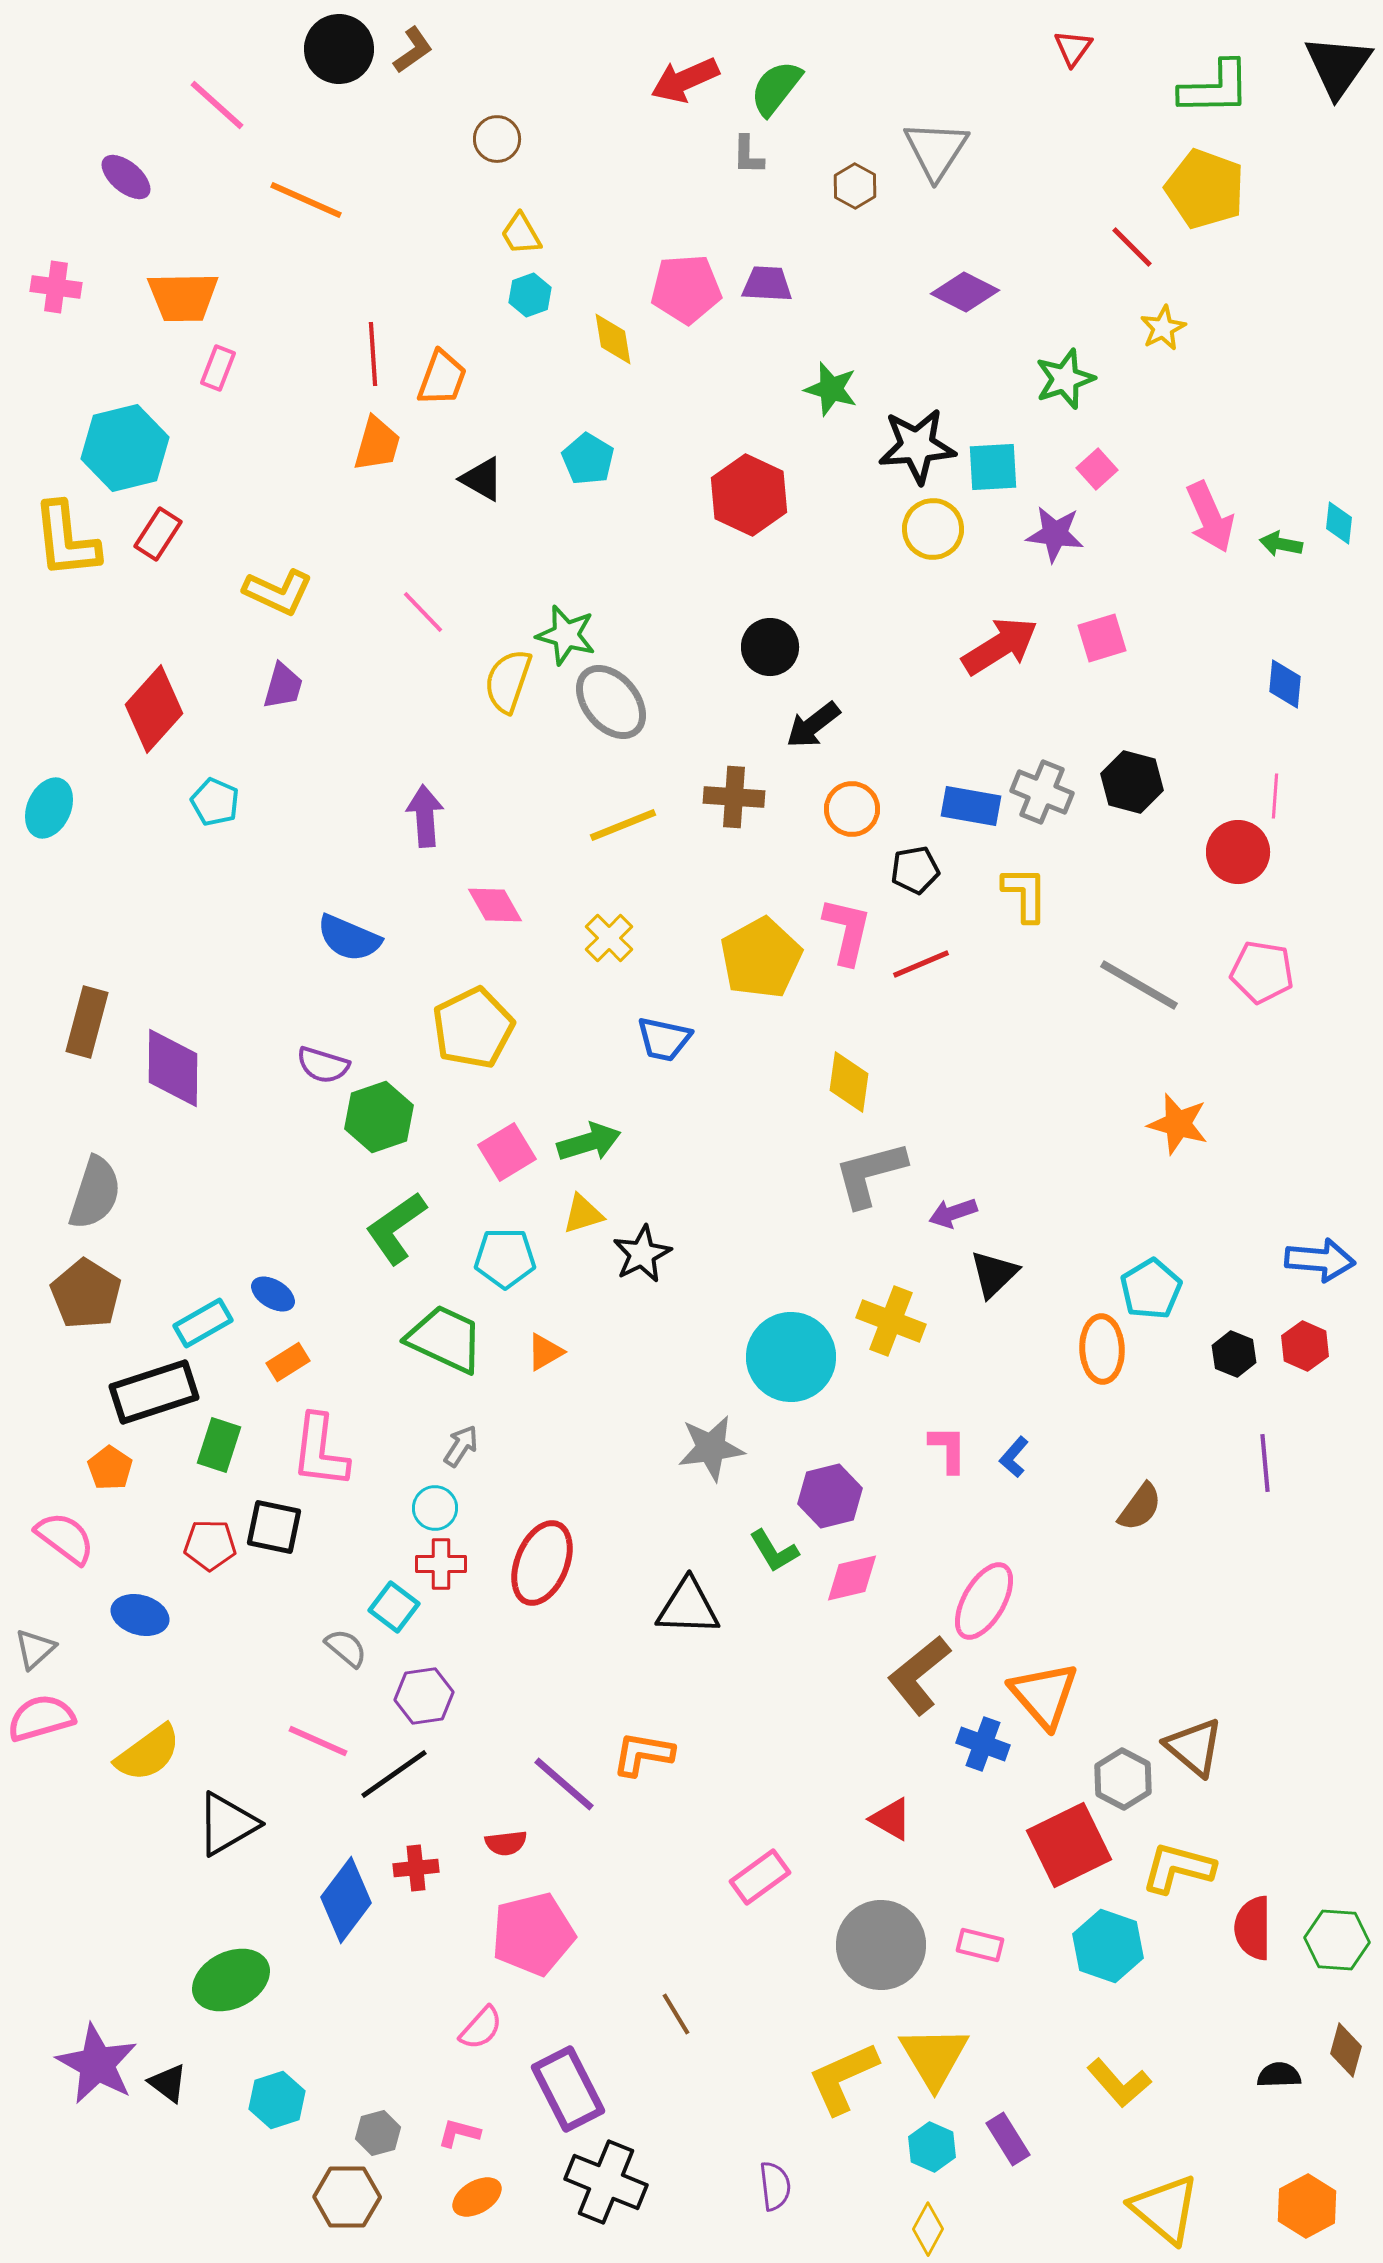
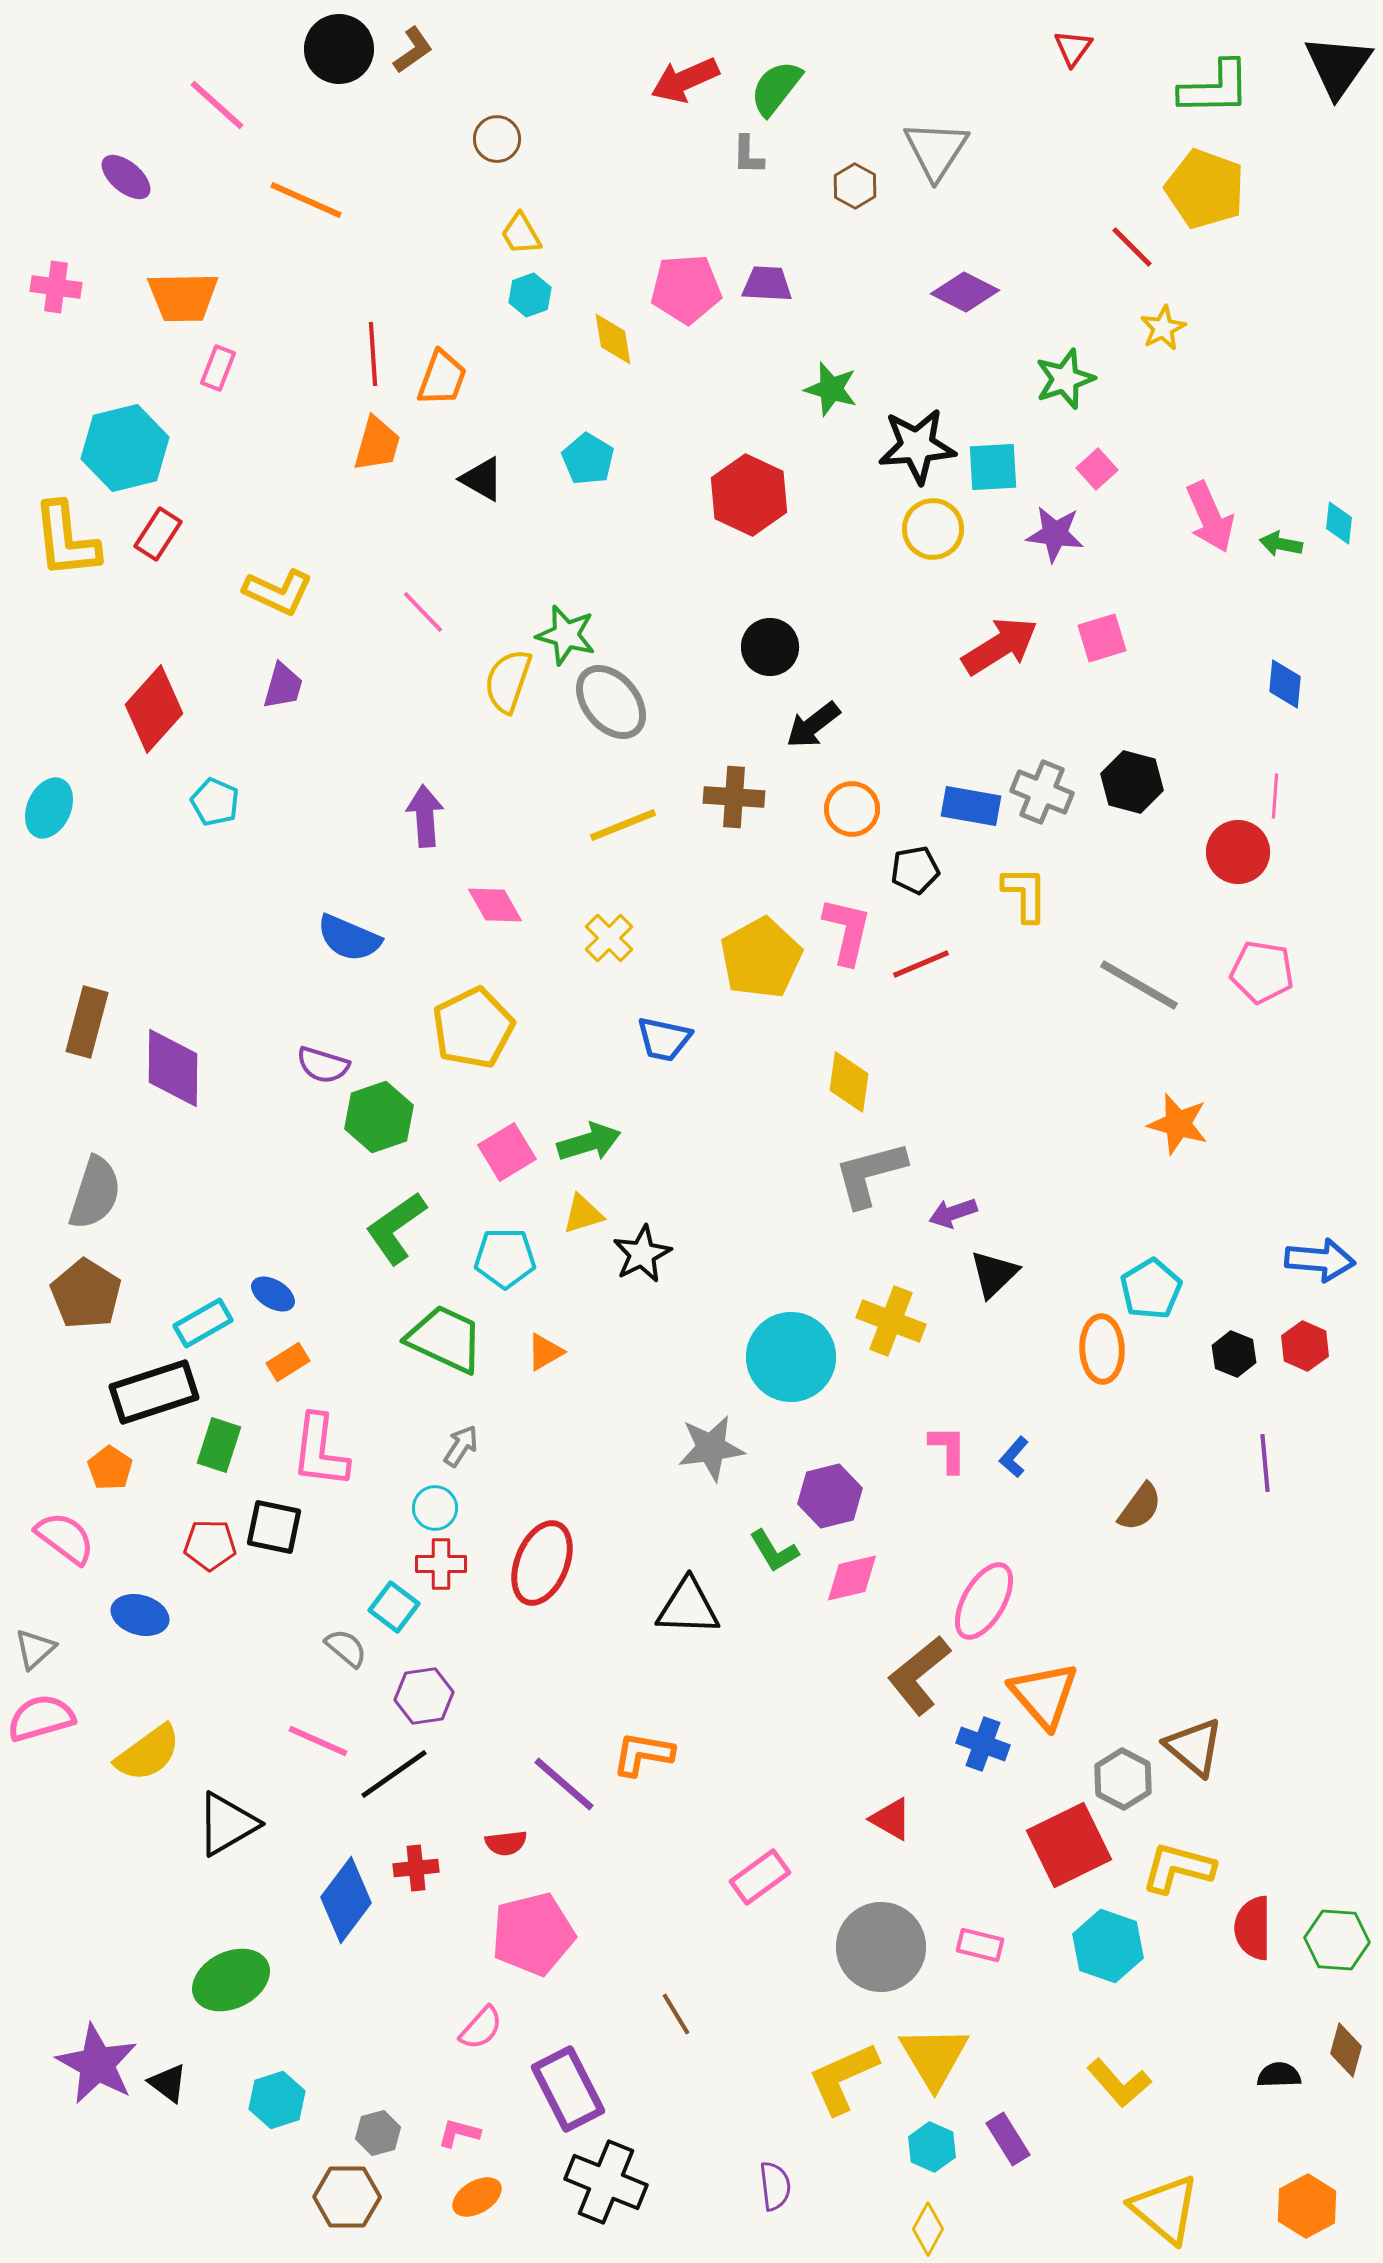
gray circle at (881, 1945): moved 2 px down
